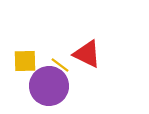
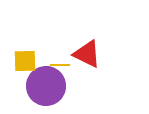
yellow line: rotated 36 degrees counterclockwise
purple circle: moved 3 px left
